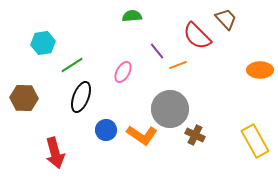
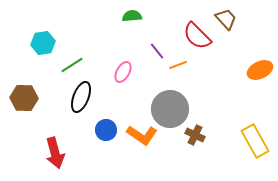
orange ellipse: rotated 25 degrees counterclockwise
